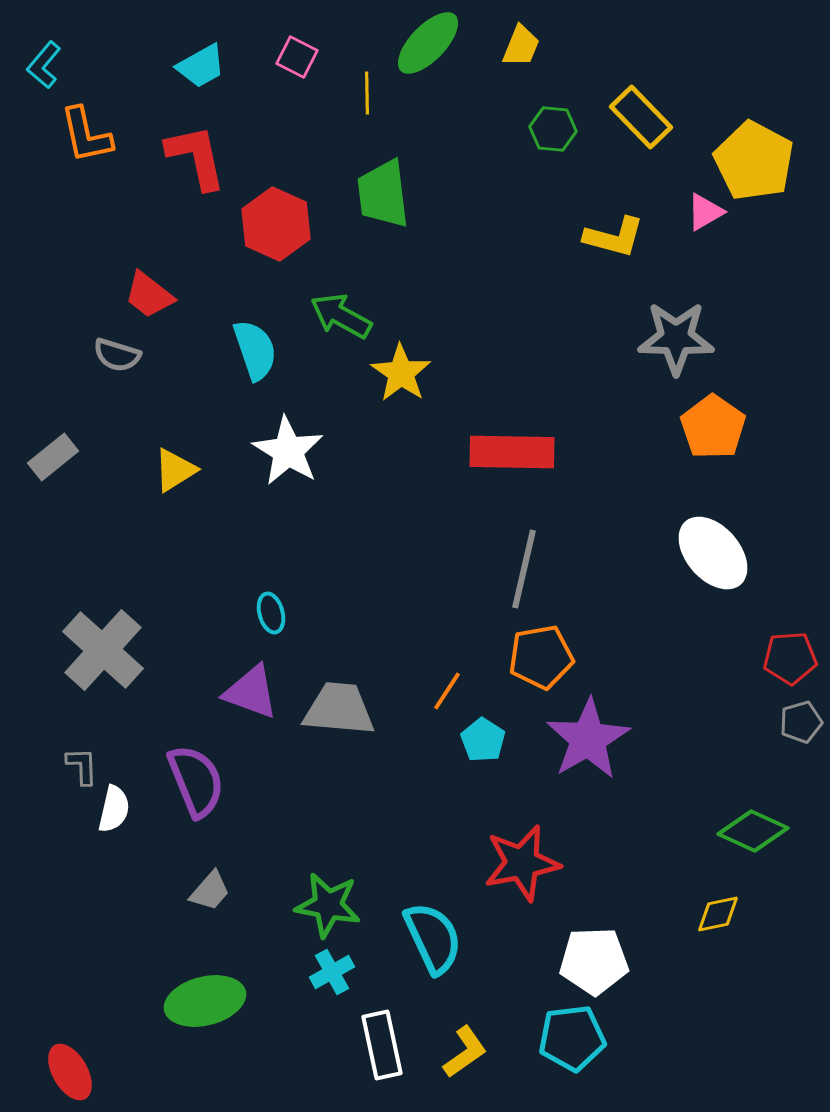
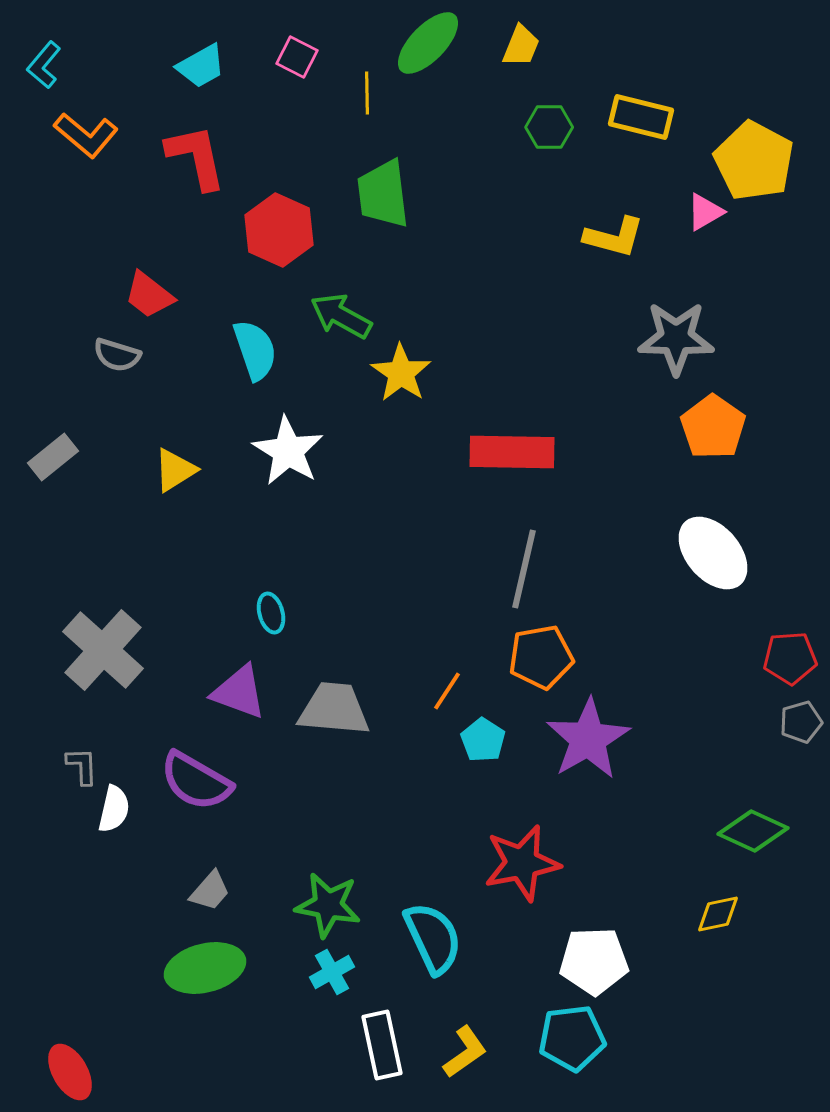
yellow rectangle at (641, 117): rotated 32 degrees counterclockwise
green hexagon at (553, 129): moved 4 px left, 2 px up; rotated 6 degrees counterclockwise
orange L-shape at (86, 135): rotated 38 degrees counterclockwise
red hexagon at (276, 224): moved 3 px right, 6 px down
purple triangle at (251, 692): moved 12 px left
gray trapezoid at (339, 709): moved 5 px left
purple semicircle at (196, 781): rotated 142 degrees clockwise
green ellipse at (205, 1001): moved 33 px up
